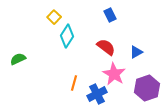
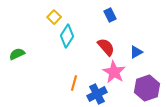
red semicircle: rotated 12 degrees clockwise
green semicircle: moved 1 px left, 5 px up
pink star: moved 2 px up
